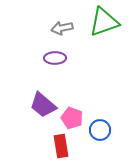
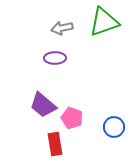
blue circle: moved 14 px right, 3 px up
red rectangle: moved 6 px left, 2 px up
